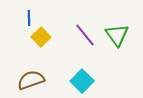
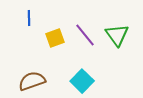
yellow square: moved 14 px right, 1 px down; rotated 24 degrees clockwise
brown semicircle: moved 1 px right, 1 px down
